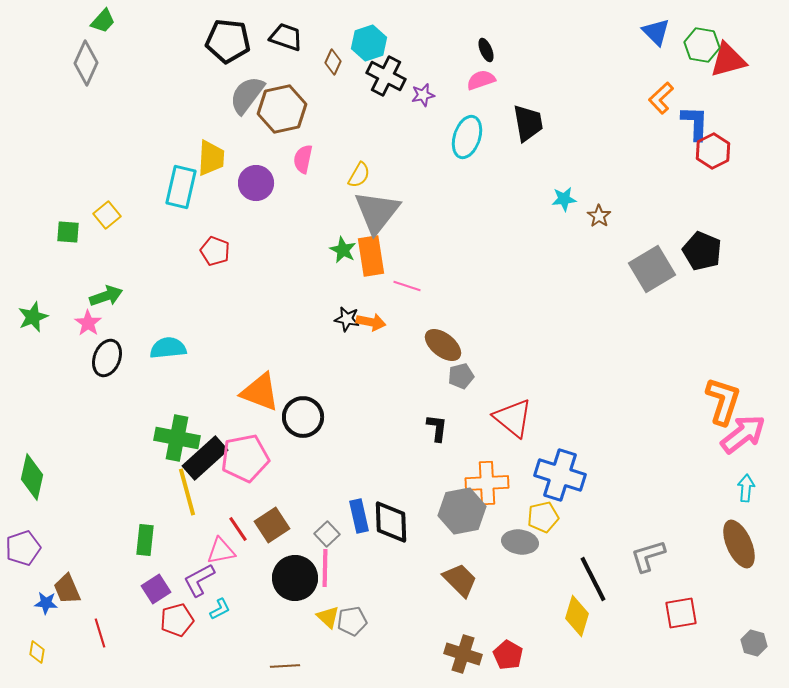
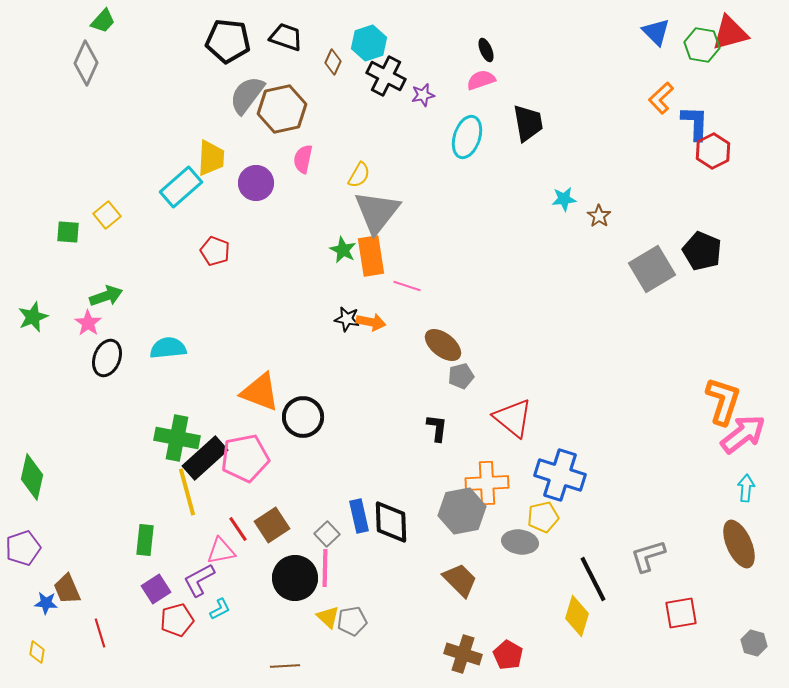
red triangle at (728, 60): moved 2 px right, 27 px up
cyan rectangle at (181, 187): rotated 36 degrees clockwise
